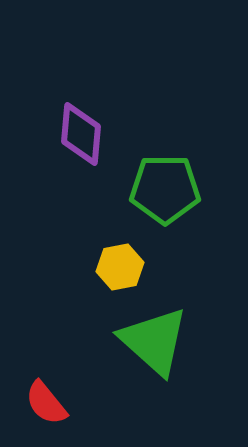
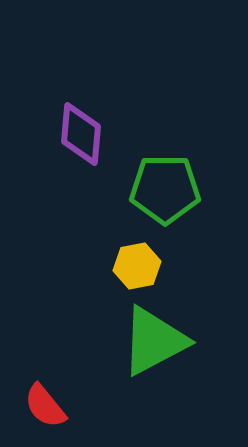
yellow hexagon: moved 17 px right, 1 px up
green triangle: rotated 50 degrees clockwise
red semicircle: moved 1 px left, 3 px down
